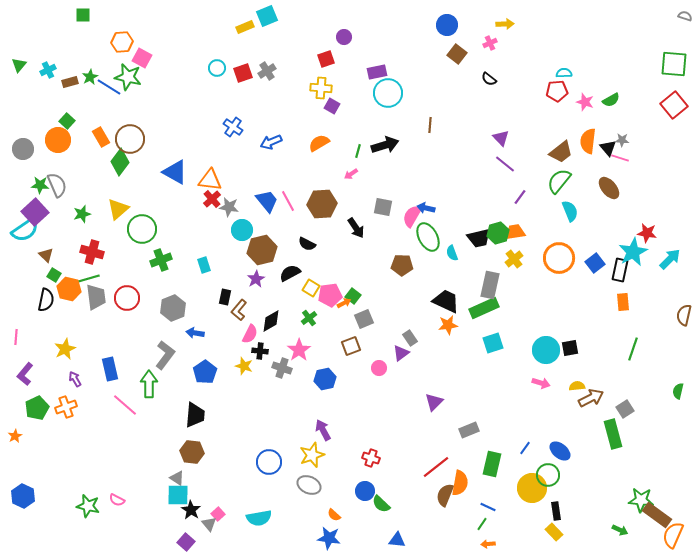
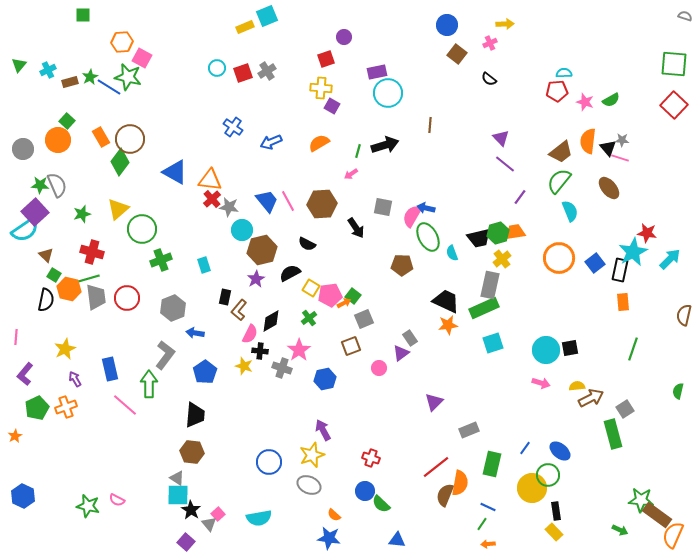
red square at (674, 105): rotated 8 degrees counterclockwise
yellow cross at (514, 259): moved 12 px left
